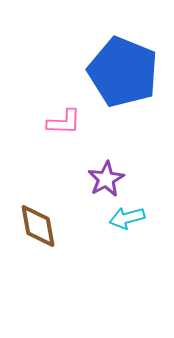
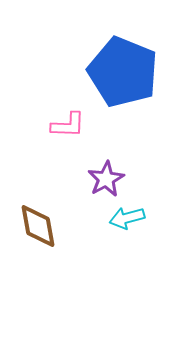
pink L-shape: moved 4 px right, 3 px down
